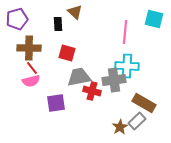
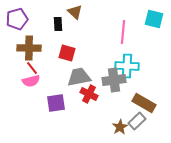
pink line: moved 2 px left
red cross: moved 3 px left, 3 px down; rotated 12 degrees clockwise
